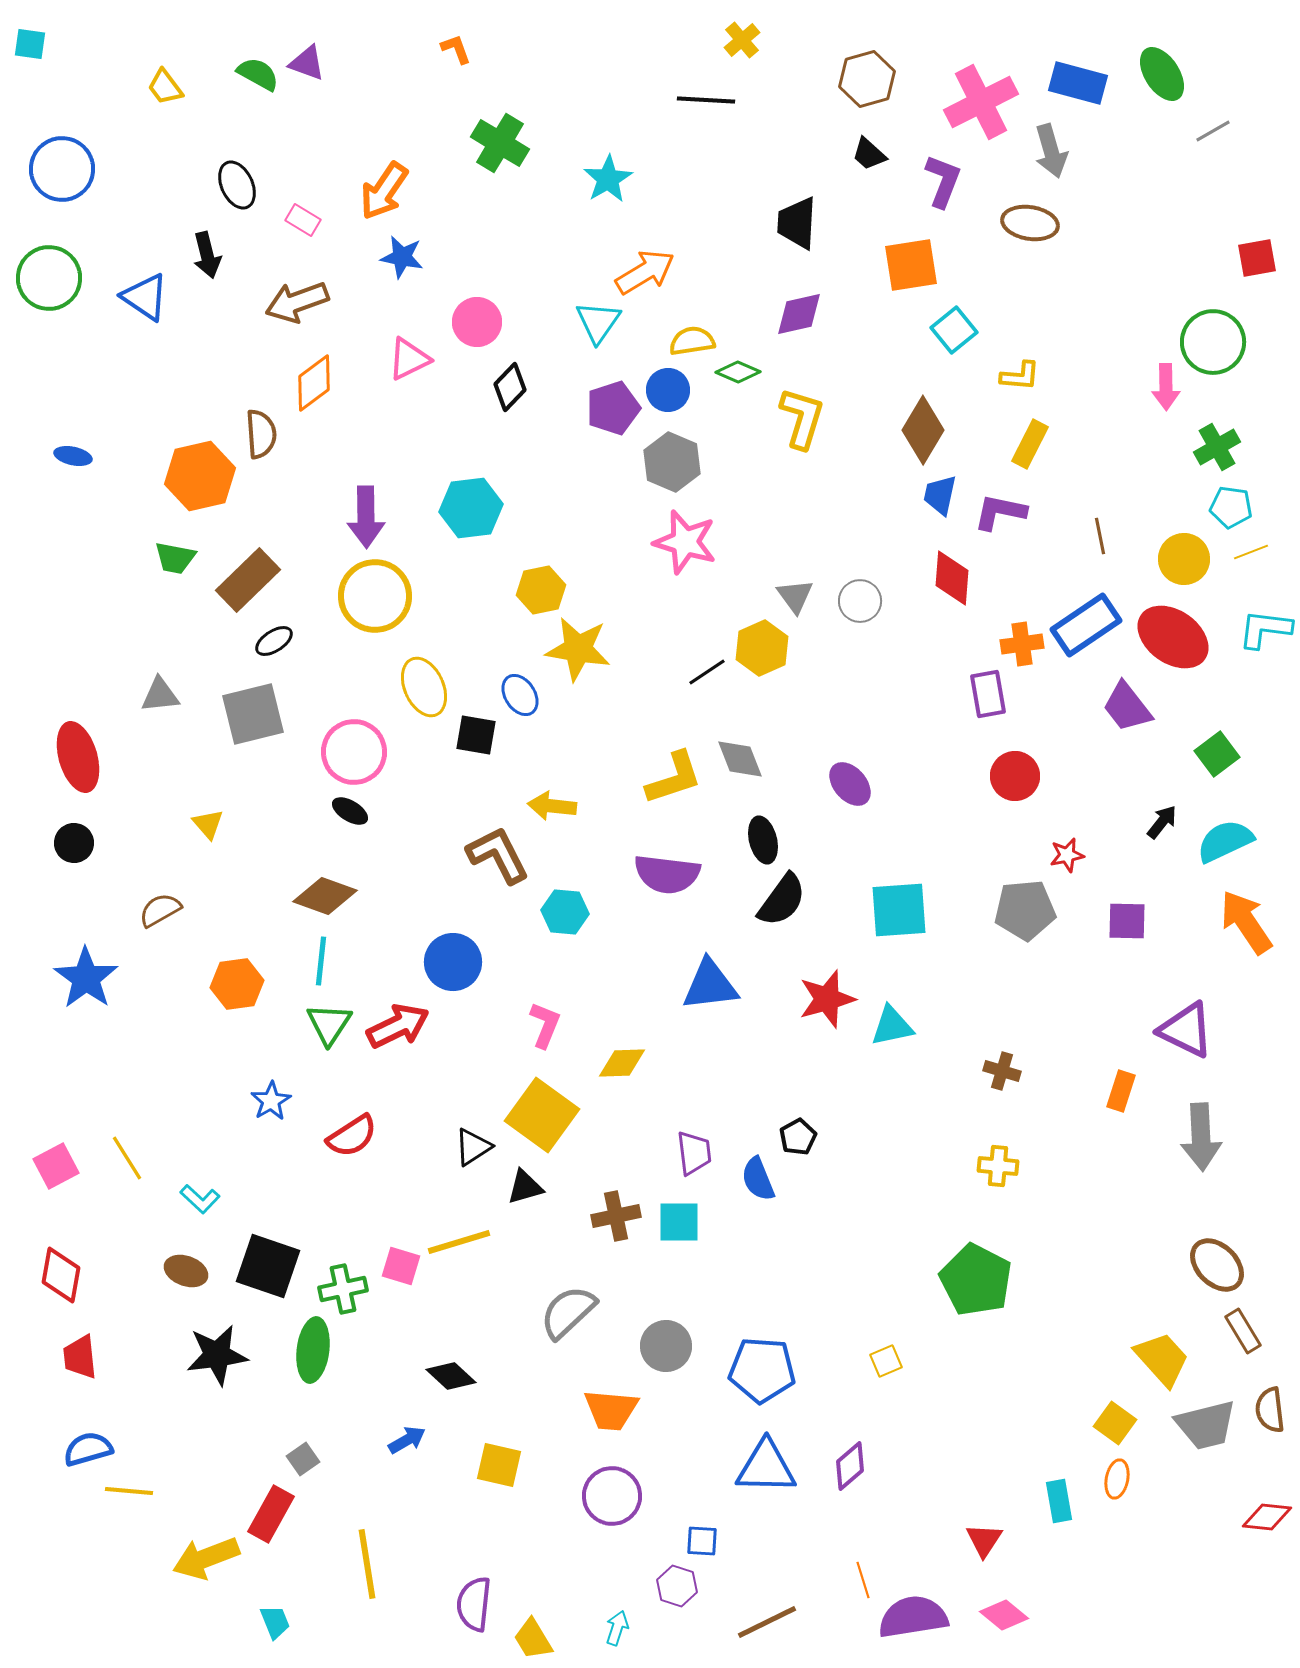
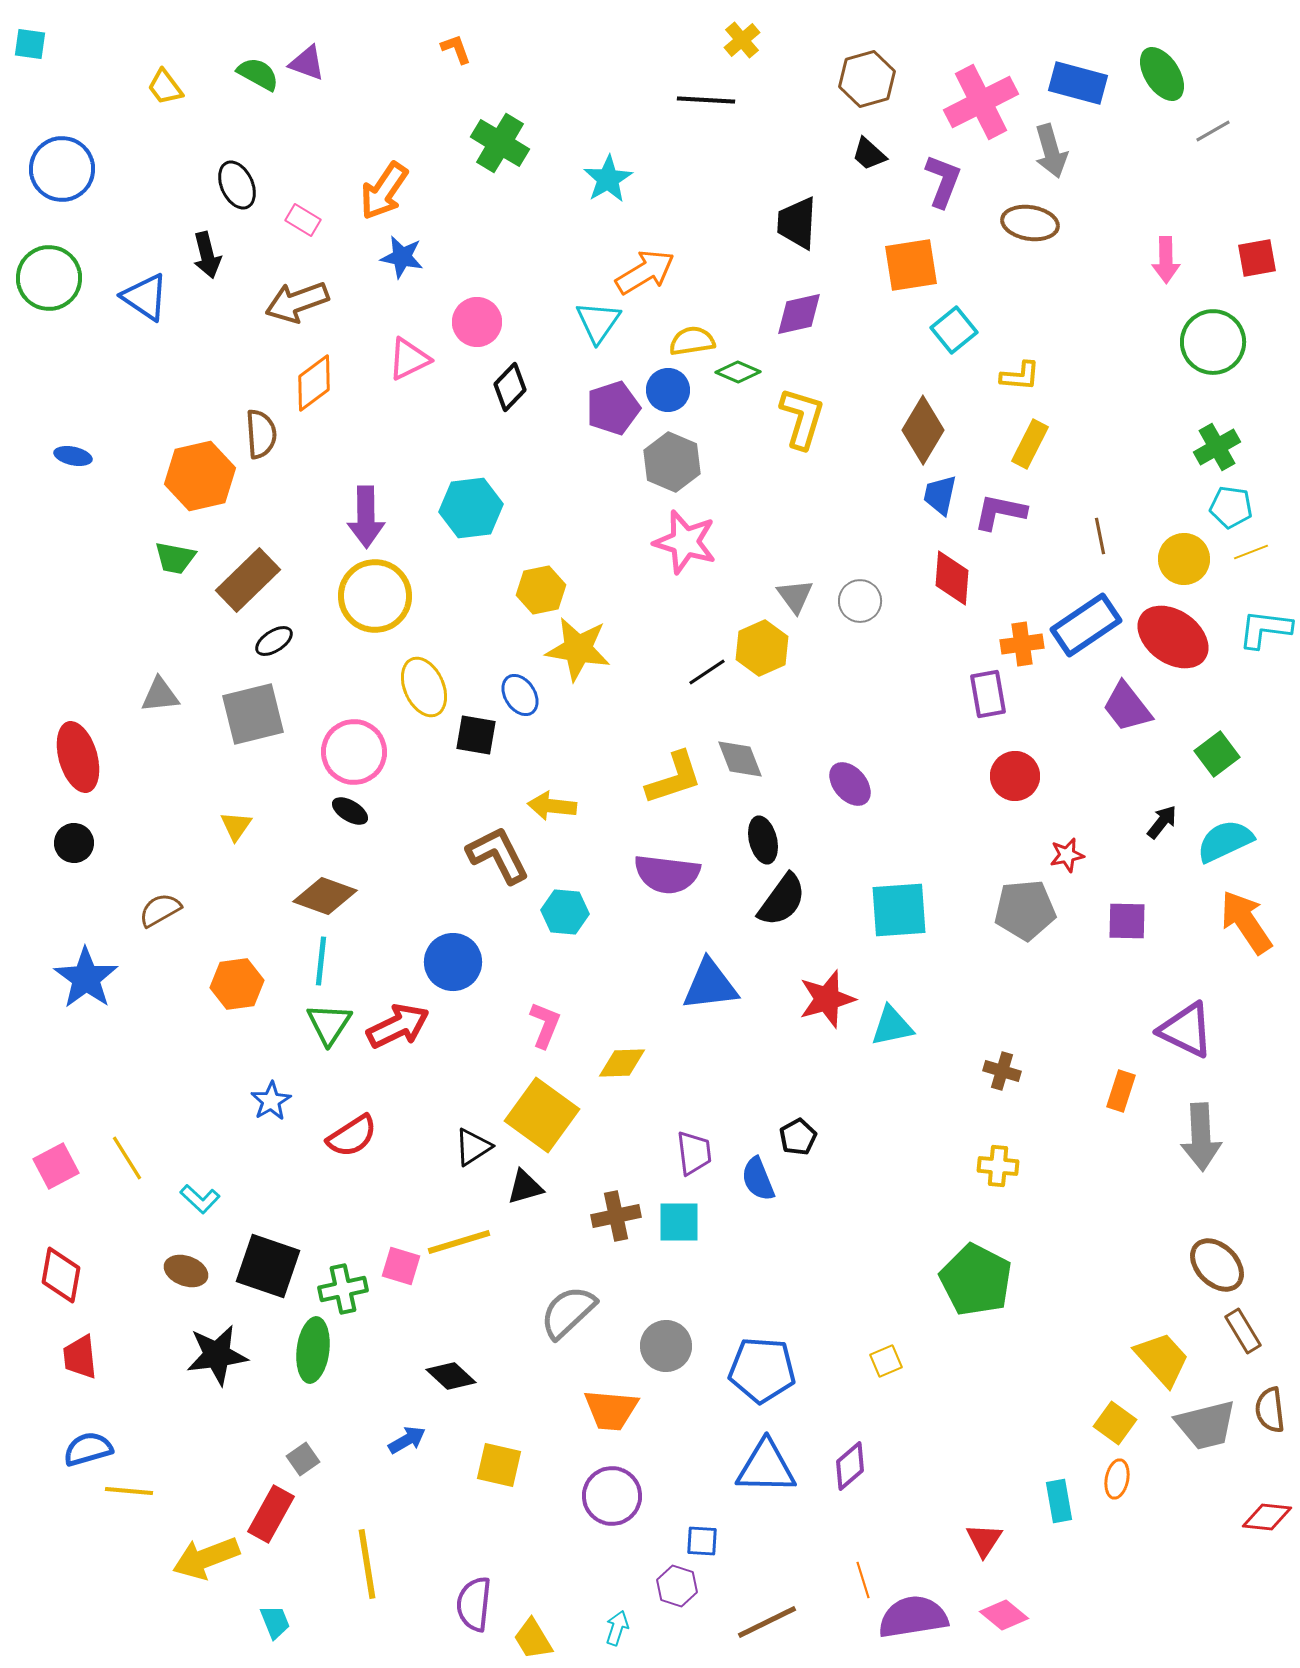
pink arrow at (1166, 387): moved 127 px up
yellow triangle at (208, 824): moved 28 px right, 2 px down; rotated 16 degrees clockwise
